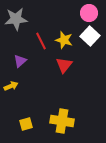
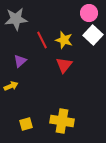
white square: moved 3 px right, 1 px up
red line: moved 1 px right, 1 px up
